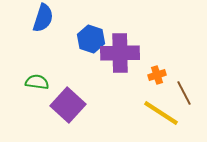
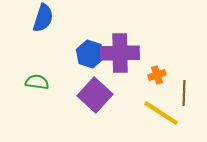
blue hexagon: moved 1 px left, 15 px down
brown line: rotated 30 degrees clockwise
purple square: moved 27 px right, 10 px up
